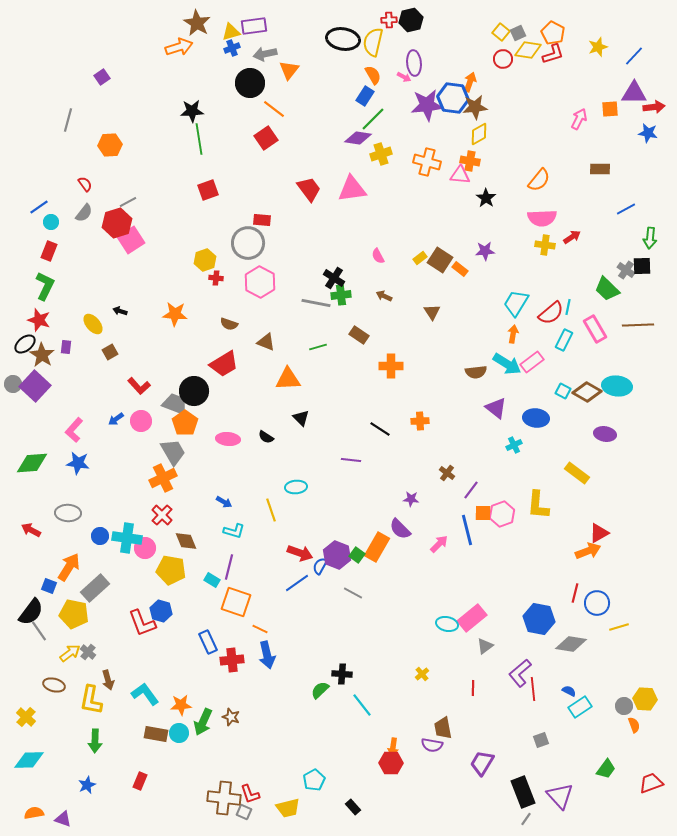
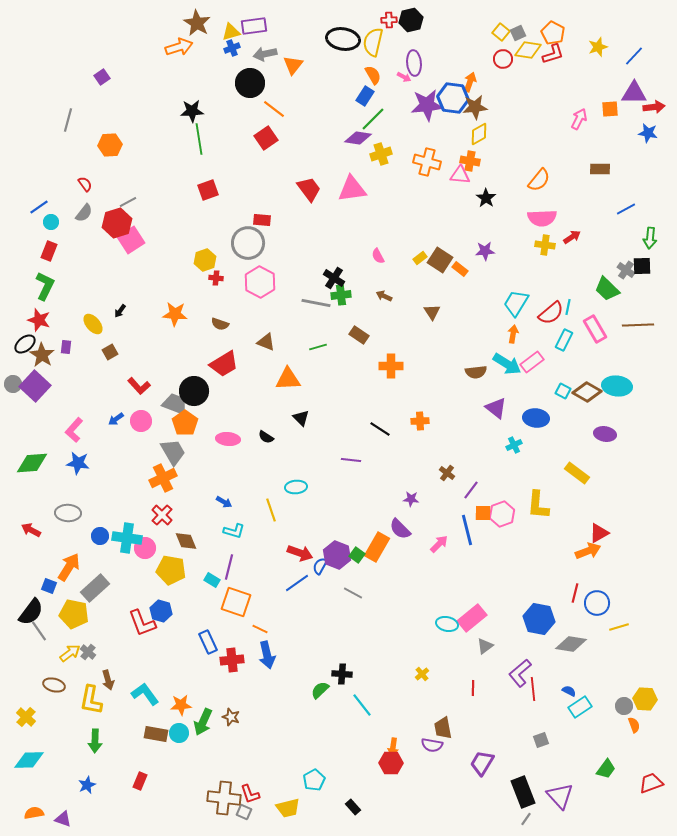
orange triangle at (289, 70): moved 4 px right, 5 px up
black arrow at (120, 311): rotated 72 degrees counterclockwise
brown semicircle at (229, 324): moved 9 px left
